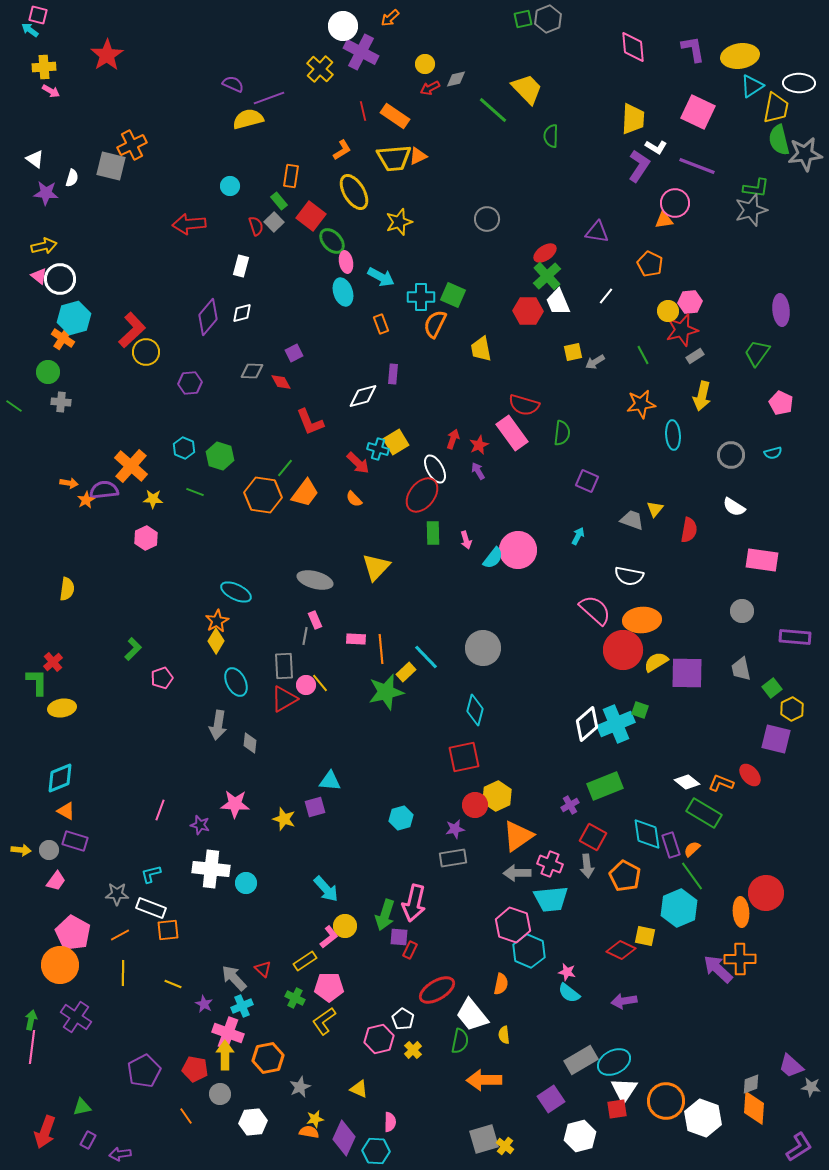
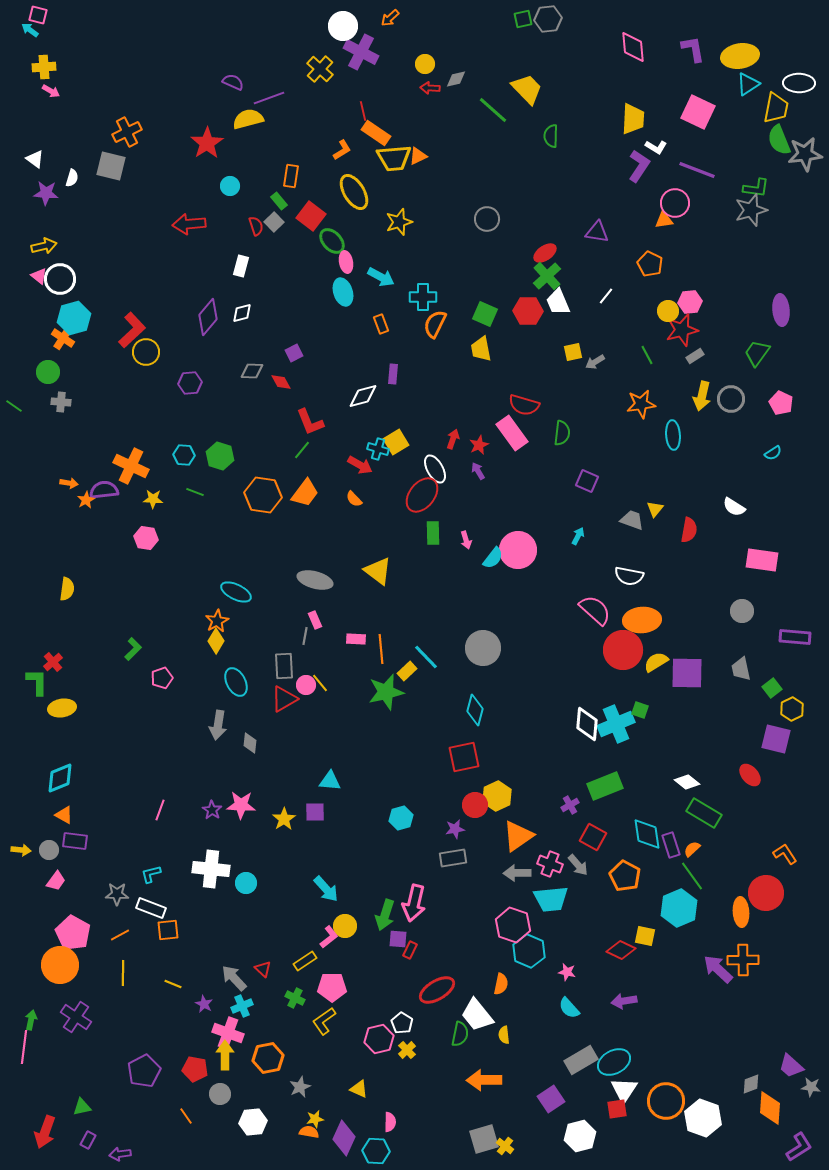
gray hexagon at (548, 19): rotated 16 degrees clockwise
red star at (107, 55): moved 100 px right, 88 px down
purple semicircle at (233, 84): moved 2 px up
cyan triangle at (752, 86): moved 4 px left, 2 px up
red arrow at (430, 88): rotated 30 degrees clockwise
orange rectangle at (395, 116): moved 19 px left, 17 px down
green semicircle at (779, 140): rotated 8 degrees counterclockwise
orange cross at (132, 145): moved 5 px left, 13 px up
purple line at (697, 166): moved 4 px down
green square at (453, 295): moved 32 px right, 19 px down
cyan cross at (421, 297): moved 2 px right
green line at (643, 355): moved 4 px right
cyan hexagon at (184, 448): moved 7 px down; rotated 20 degrees counterclockwise
cyan semicircle at (773, 453): rotated 18 degrees counterclockwise
gray circle at (731, 455): moved 56 px up
red arrow at (358, 463): moved 2 px right, 2 px down; rotated 15 degrees counterclockwise
orange cross at (131, 466): rotated 16 degrees counterclockwise
green line at (285, 468): moved 17 px right, 18 px up
pink hexagon at (146, 538): rotated 25 degrees counterclockwise
yellow triangle at (376, 567): moved 2 px right, 4 px down; rotated 36 degrees counterclockwise
yellow rectangle at (406, 672): moved 1 px right, 1 px up
white diamond at (587, 724): rotated 44 degrees counterclockwise
orange L-shape at (721, 783): moved 64 px right, 71 px down; rotated 35 degrees clockwise
pink star at (235, 804): moved 6 px right, 1 px down
purple square at (315, 807): moved 5 px down; rotated 15 degrees clockwise
orange triangle at (66, 811): moved 2 px left, 4 px down
yellow star at (284, 819): rotated 20 degrees clockwise
purple star at (200, 825): moved 12 px right, 15 px up; rotated 18 degrees clockwise
purple rectangle at (75, 841): rotated 10 degrees counterclockwise
gray arrow at (587, 866): moved 9 px left, 1 px up; rotated 35 degrees counterclockwise
purple square at (399, 937): moved 1 px left, 2 px down
orange cross at (740, 959): moved 3 px right, 1 px down
pink pentagon at (329, 987): moved 3 px right
cyan semicircle at (569, 993): moved 15 px down; rotated 10 degrees clockwise
white trapezoid at (472, 1015): moved 5 px right
white pentagon at (403, 1019): moved 1 px left, 4 px down
green semicircle at (460, 1041): moved 7 px up
pink line at (32, 1047): moved 8 px left
yellow cross at (413, 1050): moved 6 px left
orange diamond at (754, 1108): moved 16 px right
